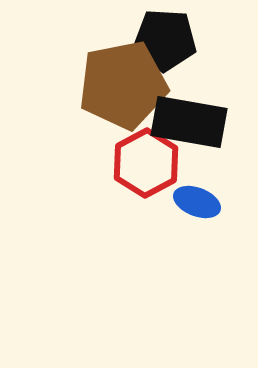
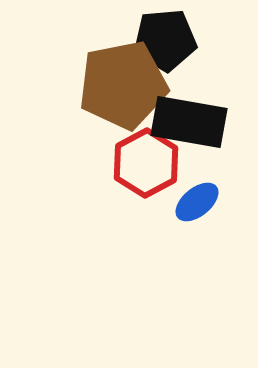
black pentagon: rotated 8 degrees counterclockwise
blue ellipse: rotated 60 degrees counterclockwise
